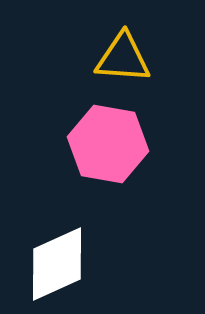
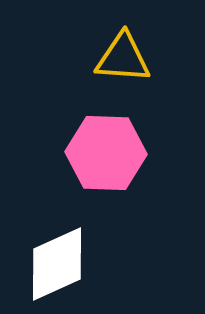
pink hexagon: moved 2 px left, 9 px down; rotated 8 degrees counterclockwise
